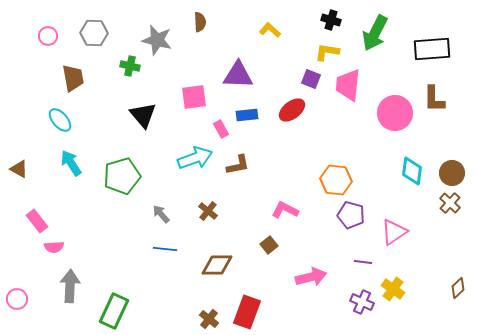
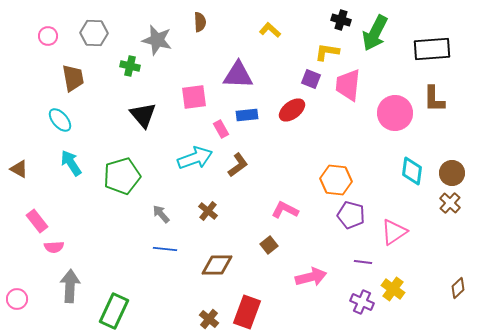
black cross at (331, 20): moved 10 px right
brown L-shape at (238, 165): rotated 25 degrees counterclockwise
